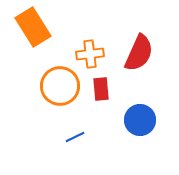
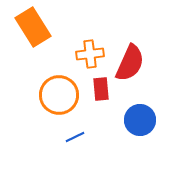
red semicircle: moved 9 px left, 10 px down
orange circle: moved 1 px left, 9 px down
